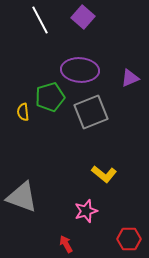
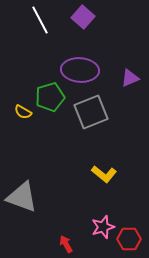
yellow semicircle: rotated 54 degrees counterclockwise
pink star: moved 17 px right, 16 px down
